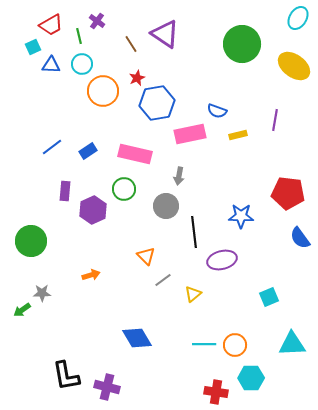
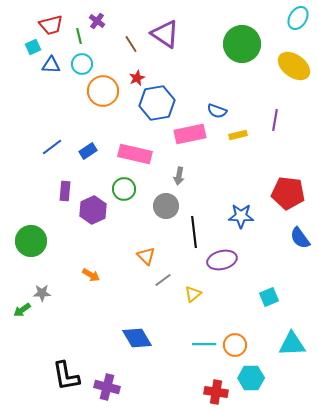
red trapezoid at (51, 25): rotated 15 degrees clockwise
orange arrow at (91, 275): rotated 48 degrees clockwise
